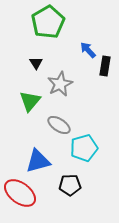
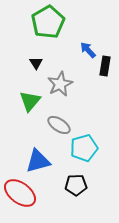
black pentagon: moved 6 px right
